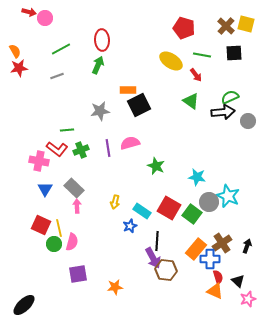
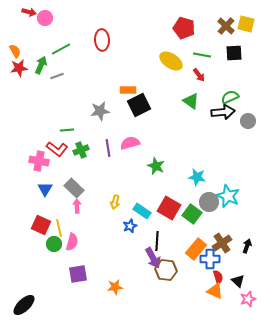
green arrow at (98, 65): moved 57 px left
red arrow at (196, 75): moved 3 px right
